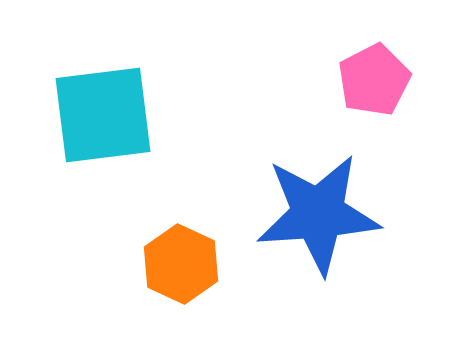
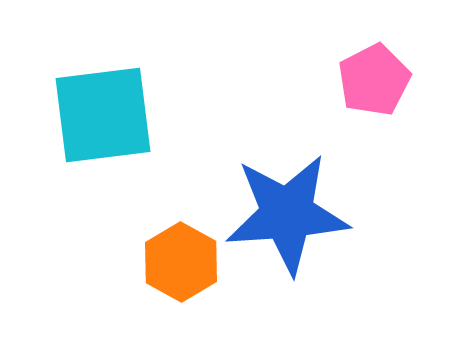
blue star: moved 31 px left
orange hexagon: moved 2 px up; rotated 4 degrees clockwise
